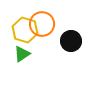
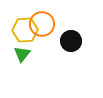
yellow hexagon: rotated 20 degrees counterclockwise
green triangle: rotated 18 degrees counterclockwise
